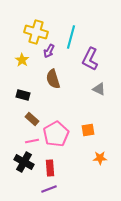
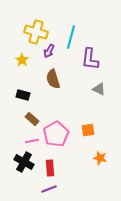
purple L-shape: rotated 20 degrees counterclockwise
orange star: rotated 16 degrees clockwise
